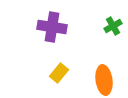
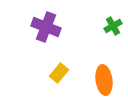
purple cross: moved 6 px left; rotated 12 degrees clockwise
